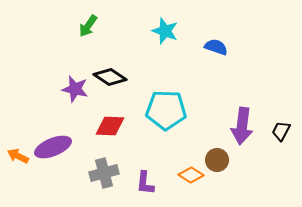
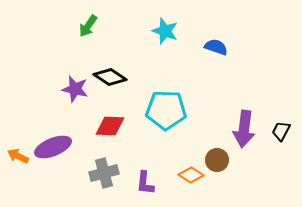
purple arrow: moved 2 px right, 3 px down
